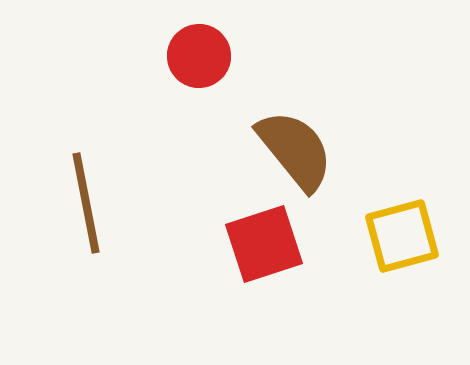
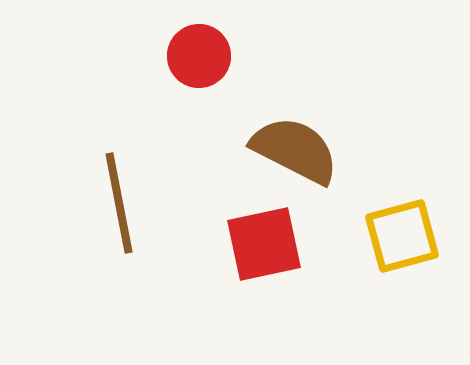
brown semicircle: rotated 24 degrees counterclockwise
brown line: moved 33 px right
red square: rotated 6 degrees clockwise
